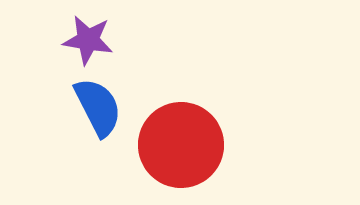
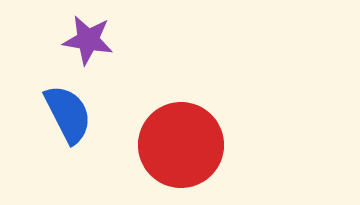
blue semicircle: moved 30 px left, 7 px down
